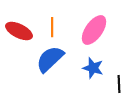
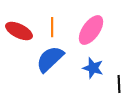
pink ellipse: moved 3 px left
